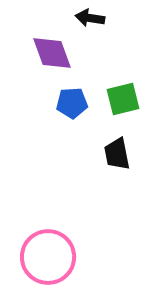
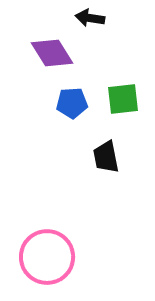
purple diamond: rotated 12 degrees counterclockwise
green square: rotated 8 degrees clockwise
black trapezoid: moved 11 px left, 3 px down
pink circle: moved 1 px left
